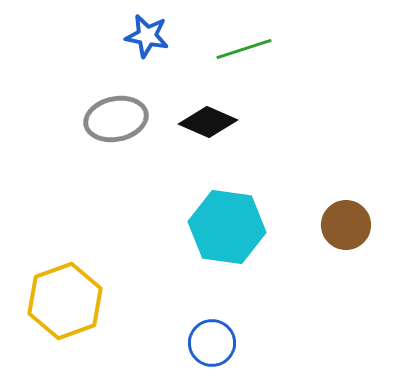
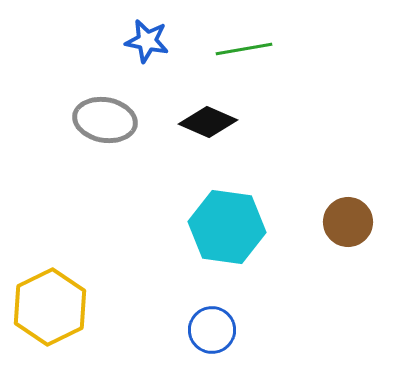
blue star: moved 5 px down
green line: rotated 8 degrees clockwise
gray ellipse: moved 11 px left, 1 px down; rotated 22 degrees clockwise
brown circle: moved 2 px right, 3 px up
yellow hexagon: moved 15 px left, 6 px down; rotated 6 degrees counterclockwise
blue circle: moved 13 px up
